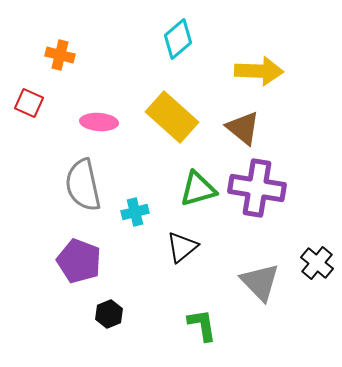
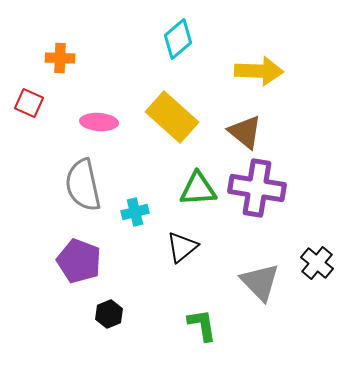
orange cross: moved 3 px down; rotated 12 degrees counterclockwise
brown triangle: moved 2 px right, 4 px down
green triangle: rotated 12 degrees clockwise
